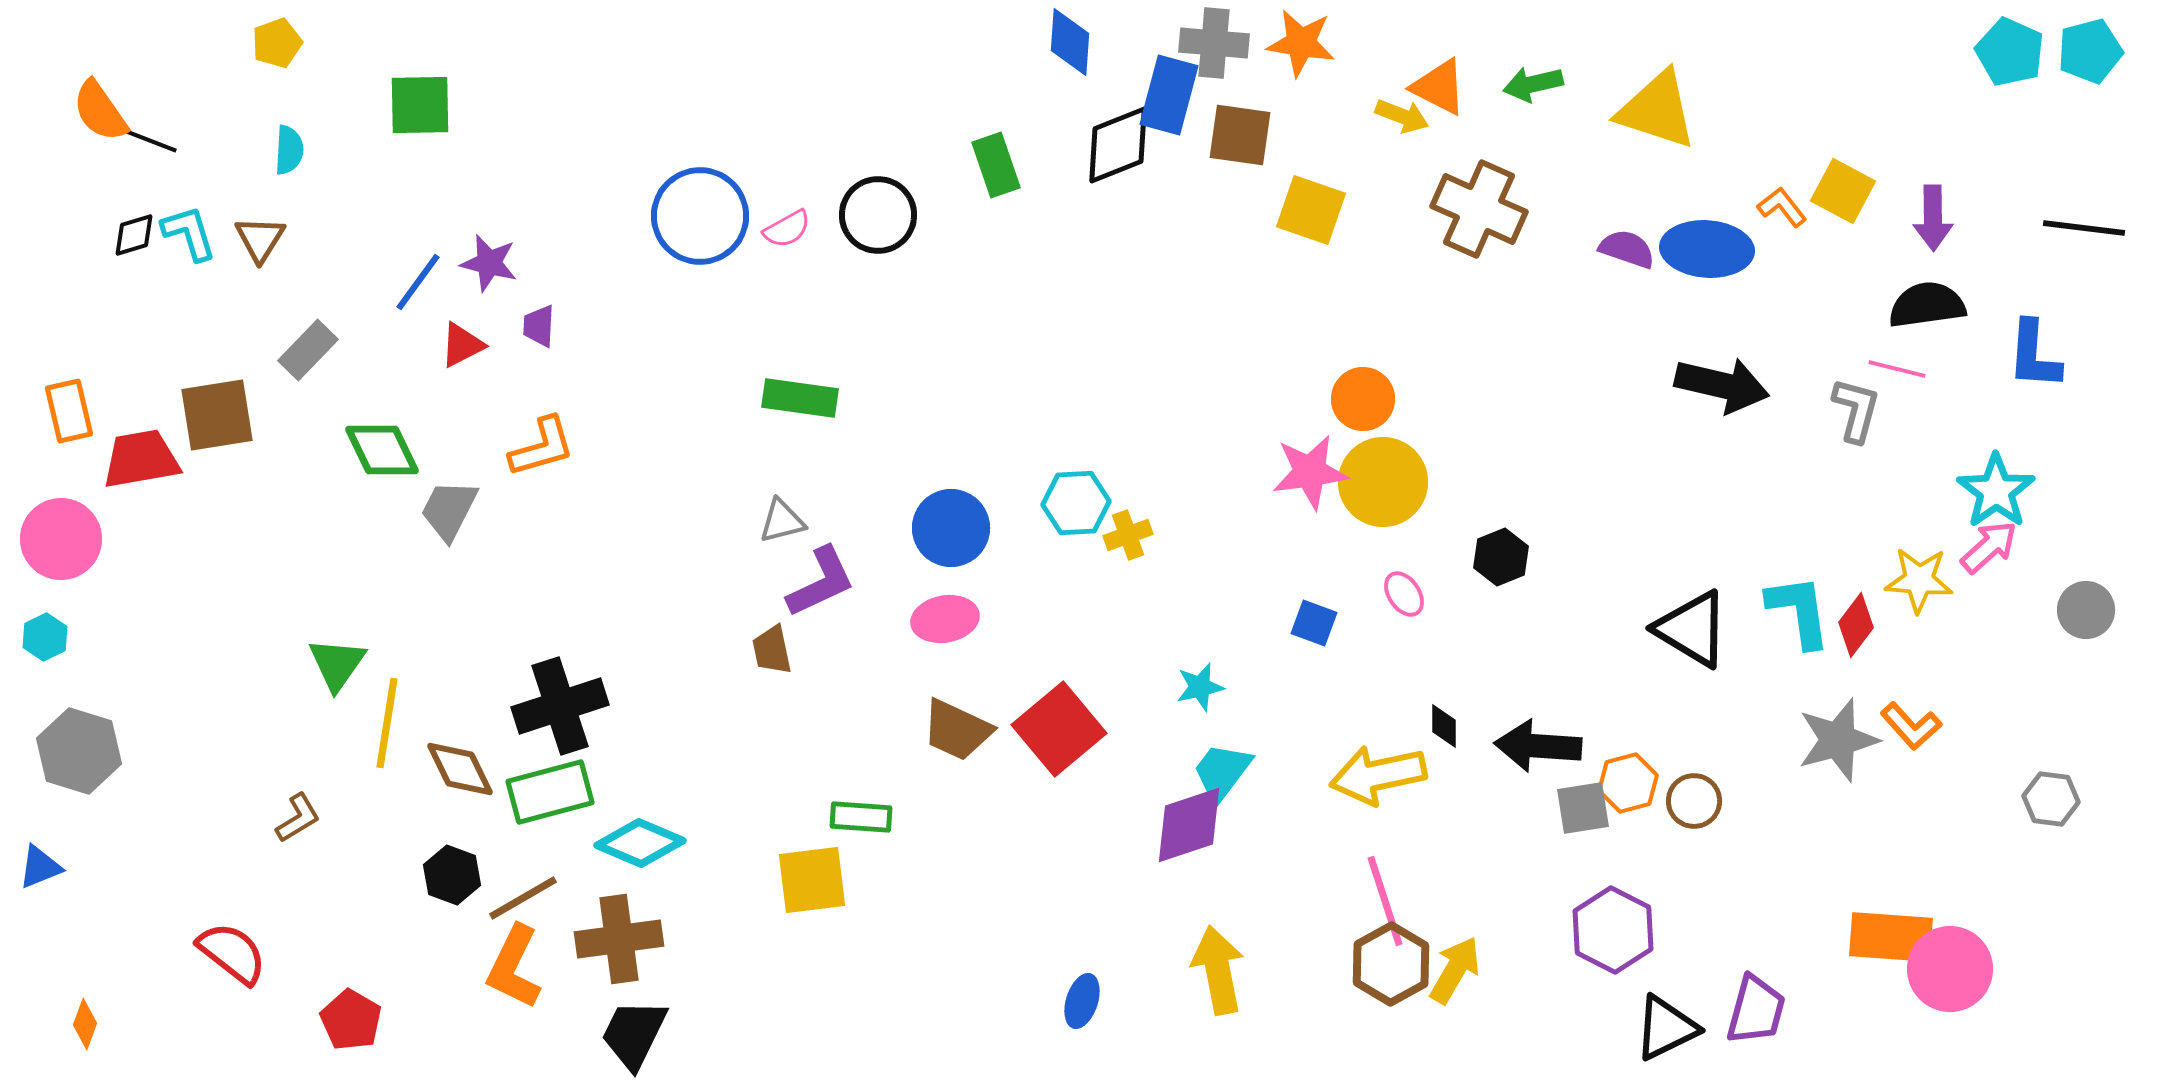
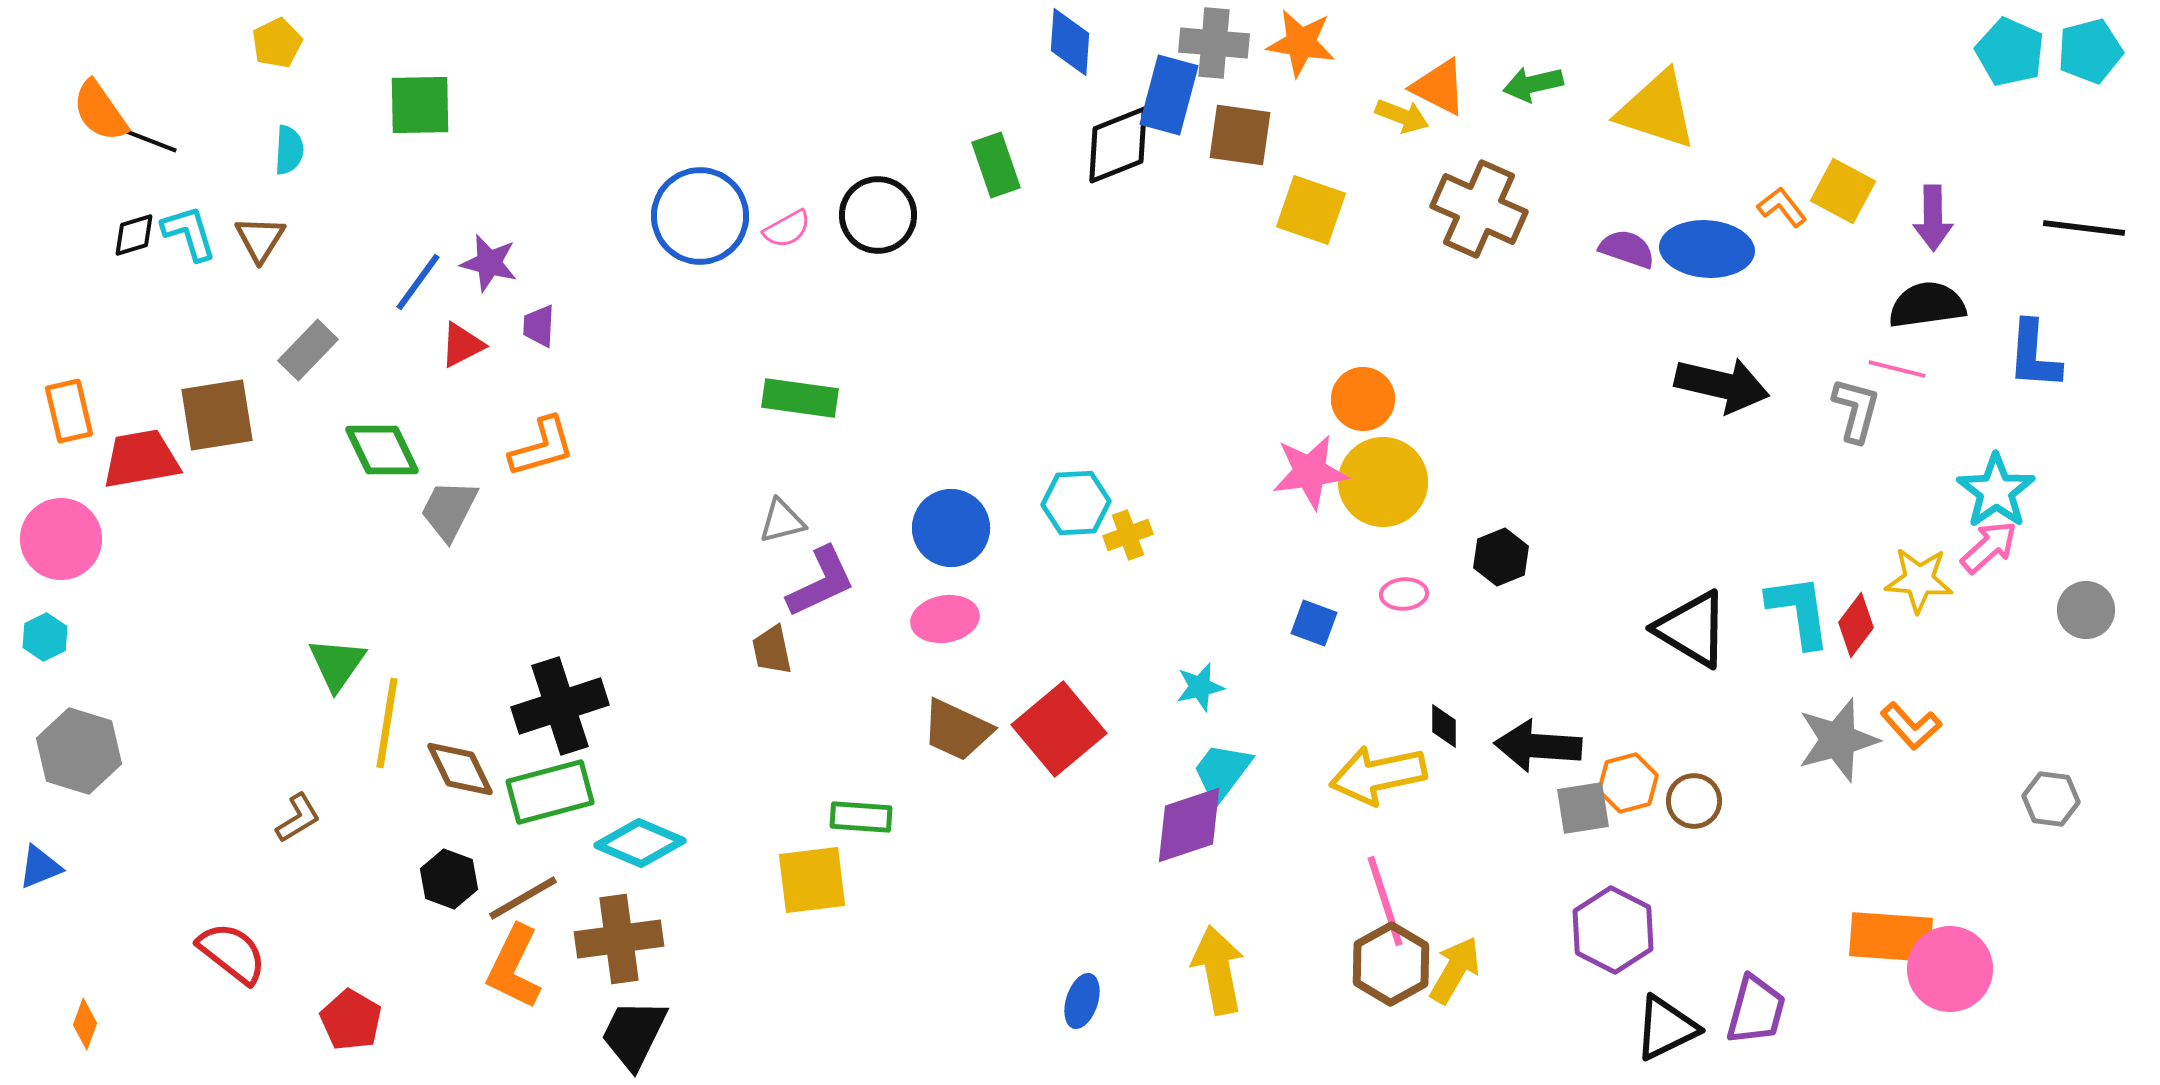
yellow pentagon at (277, 43): rotated 6 degrees counterclockwise
pink ellipse at (1404, 594): rotated 60 degrees counterclockwise
black hexagon at (452, 875): moved 3 px left, 4 px down
